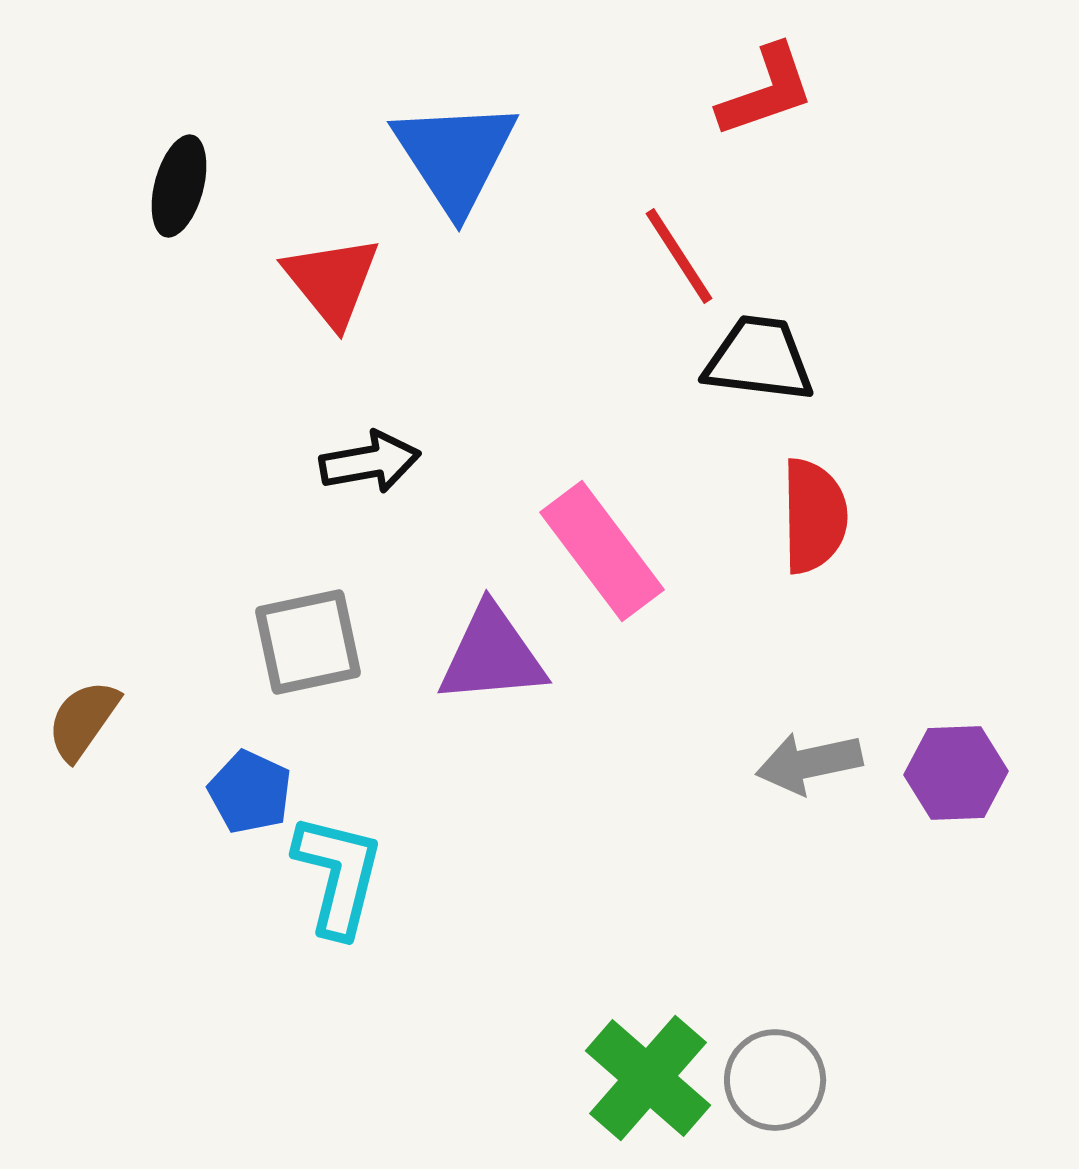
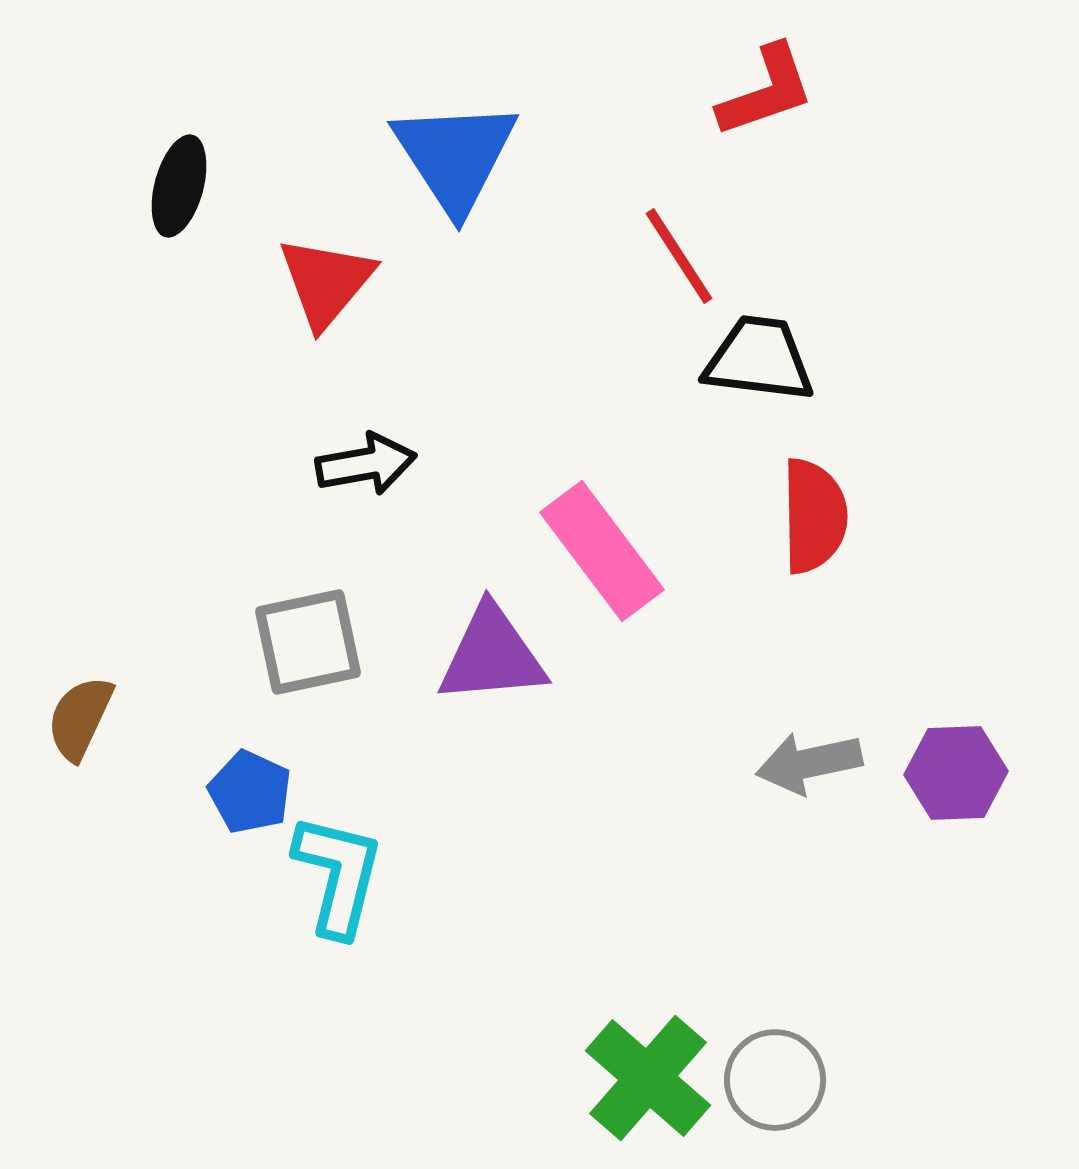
red triangle: moved 6 px left, 1 px down; rotated 19 degrees clockwise
black arrow: moved 4 px left, 2 px down
brown semicircle: moved 3 px left, 2 px up; rotated 10 degrees counterclockwise
